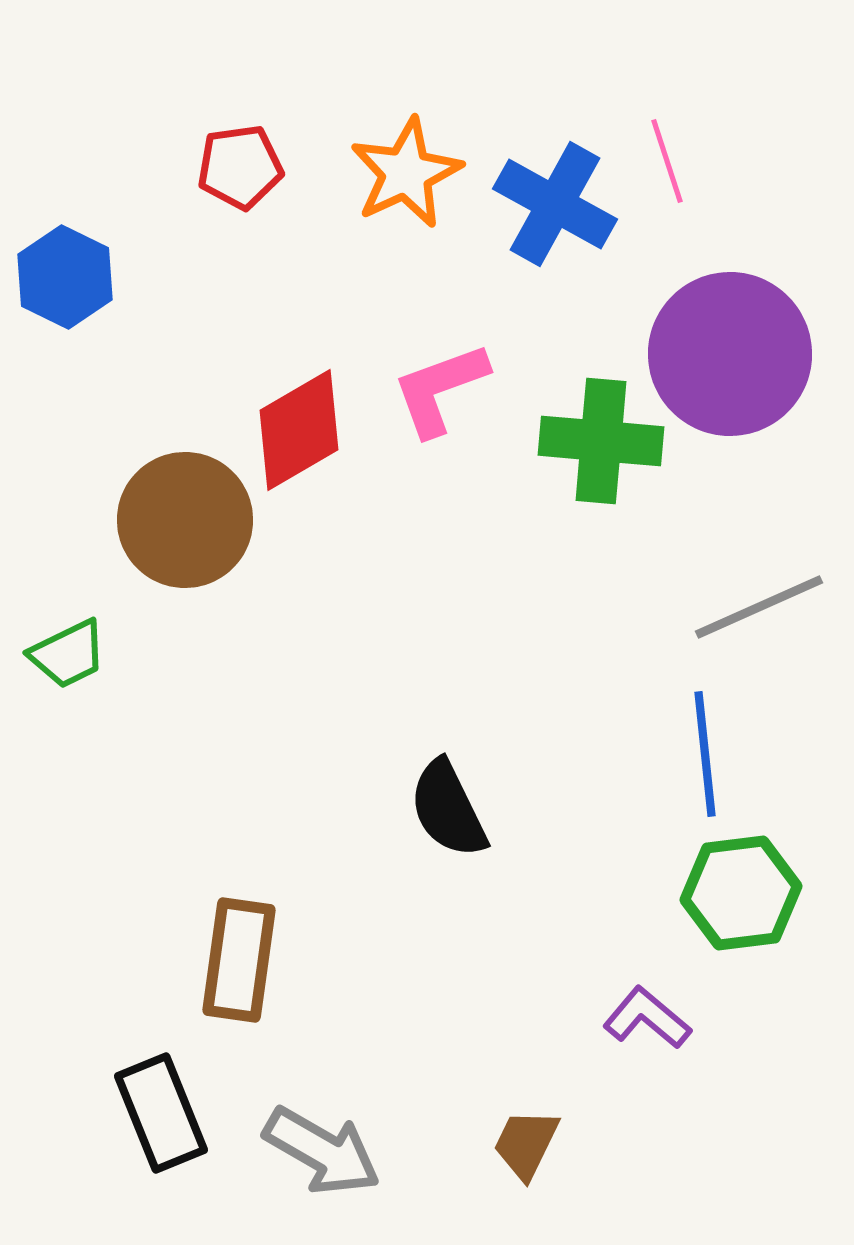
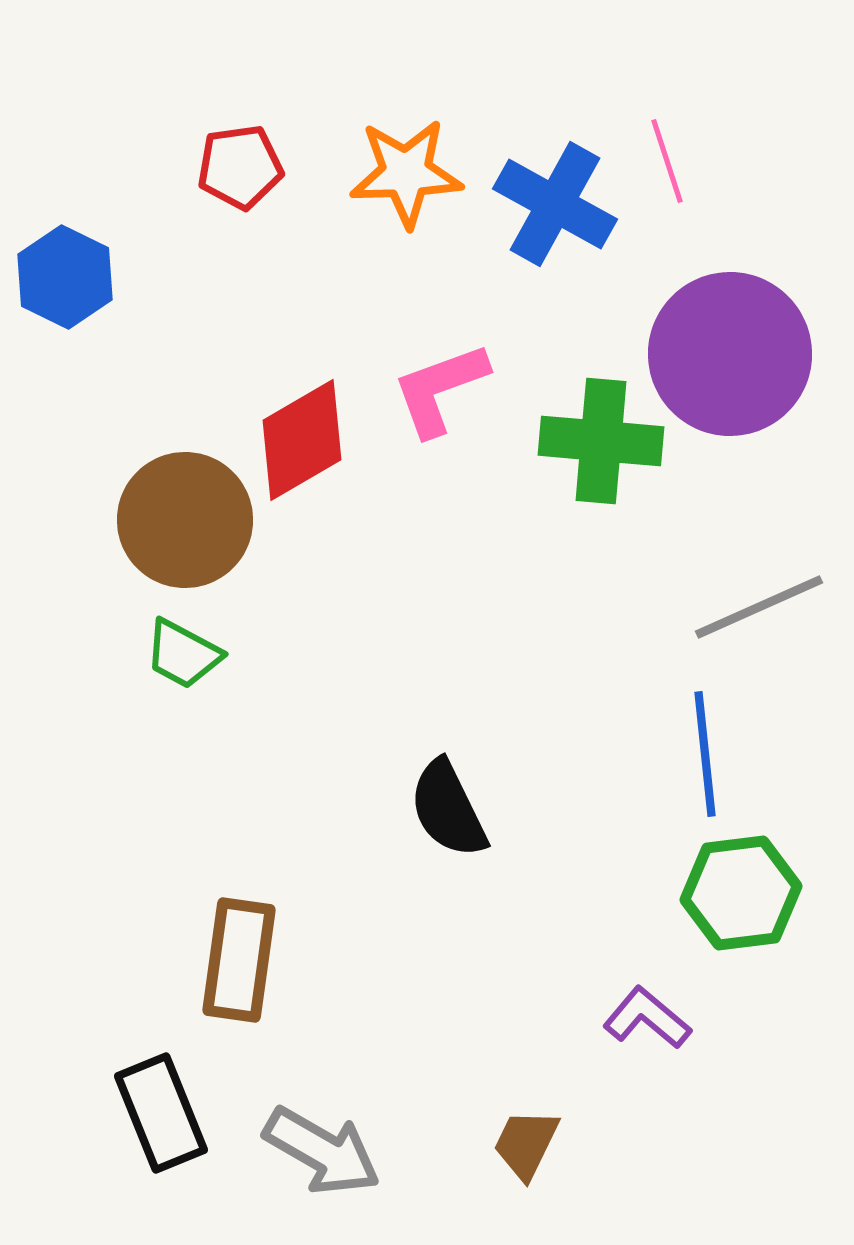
orange star: rotated 23 degrees clockwise
red diamond: moved 3 px right, 10 px down
green trapezoid: moved 115 px right; rotated 54 degrees clockwise
